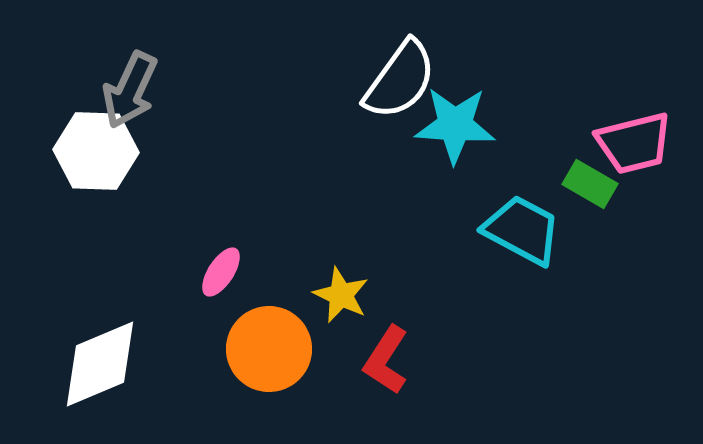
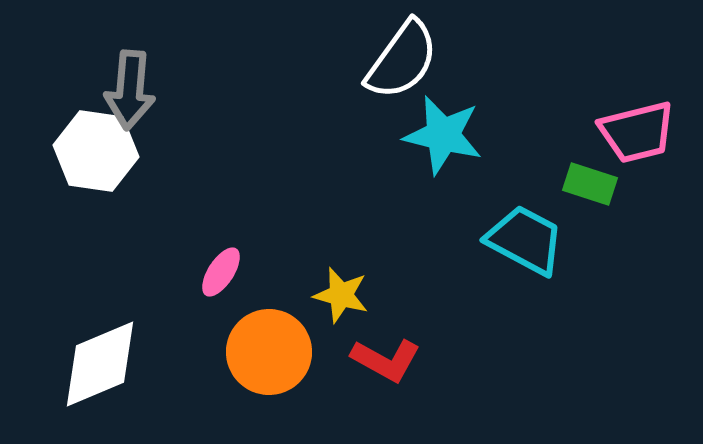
white semicircle: moved 2 px right, 20 px up
gray arrow: rotated 20 degrees counterclockwise
cyan star: moved 12 px left, 10 px down; rotated 10 degrees clockwise
pink trapezoid: moved 3 px right, 11 px up
white hexagon: rotated 6 degrees clockwise
green rectangle: rotated 12 degrees counterclockwise
cyan trapezoid: moved 3 px right, 10 px down
yellow star: rotated 10 degrees counterclockwise
orange circle: moved 3 px down
red L-shape: rotated 94 degrees counterclockwise
